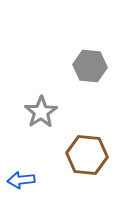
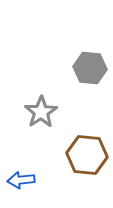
gray hexagon: moved 2 px down
